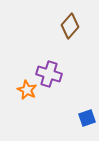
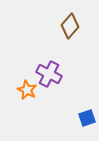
purple cross: rotated 10 degrees clockwise
